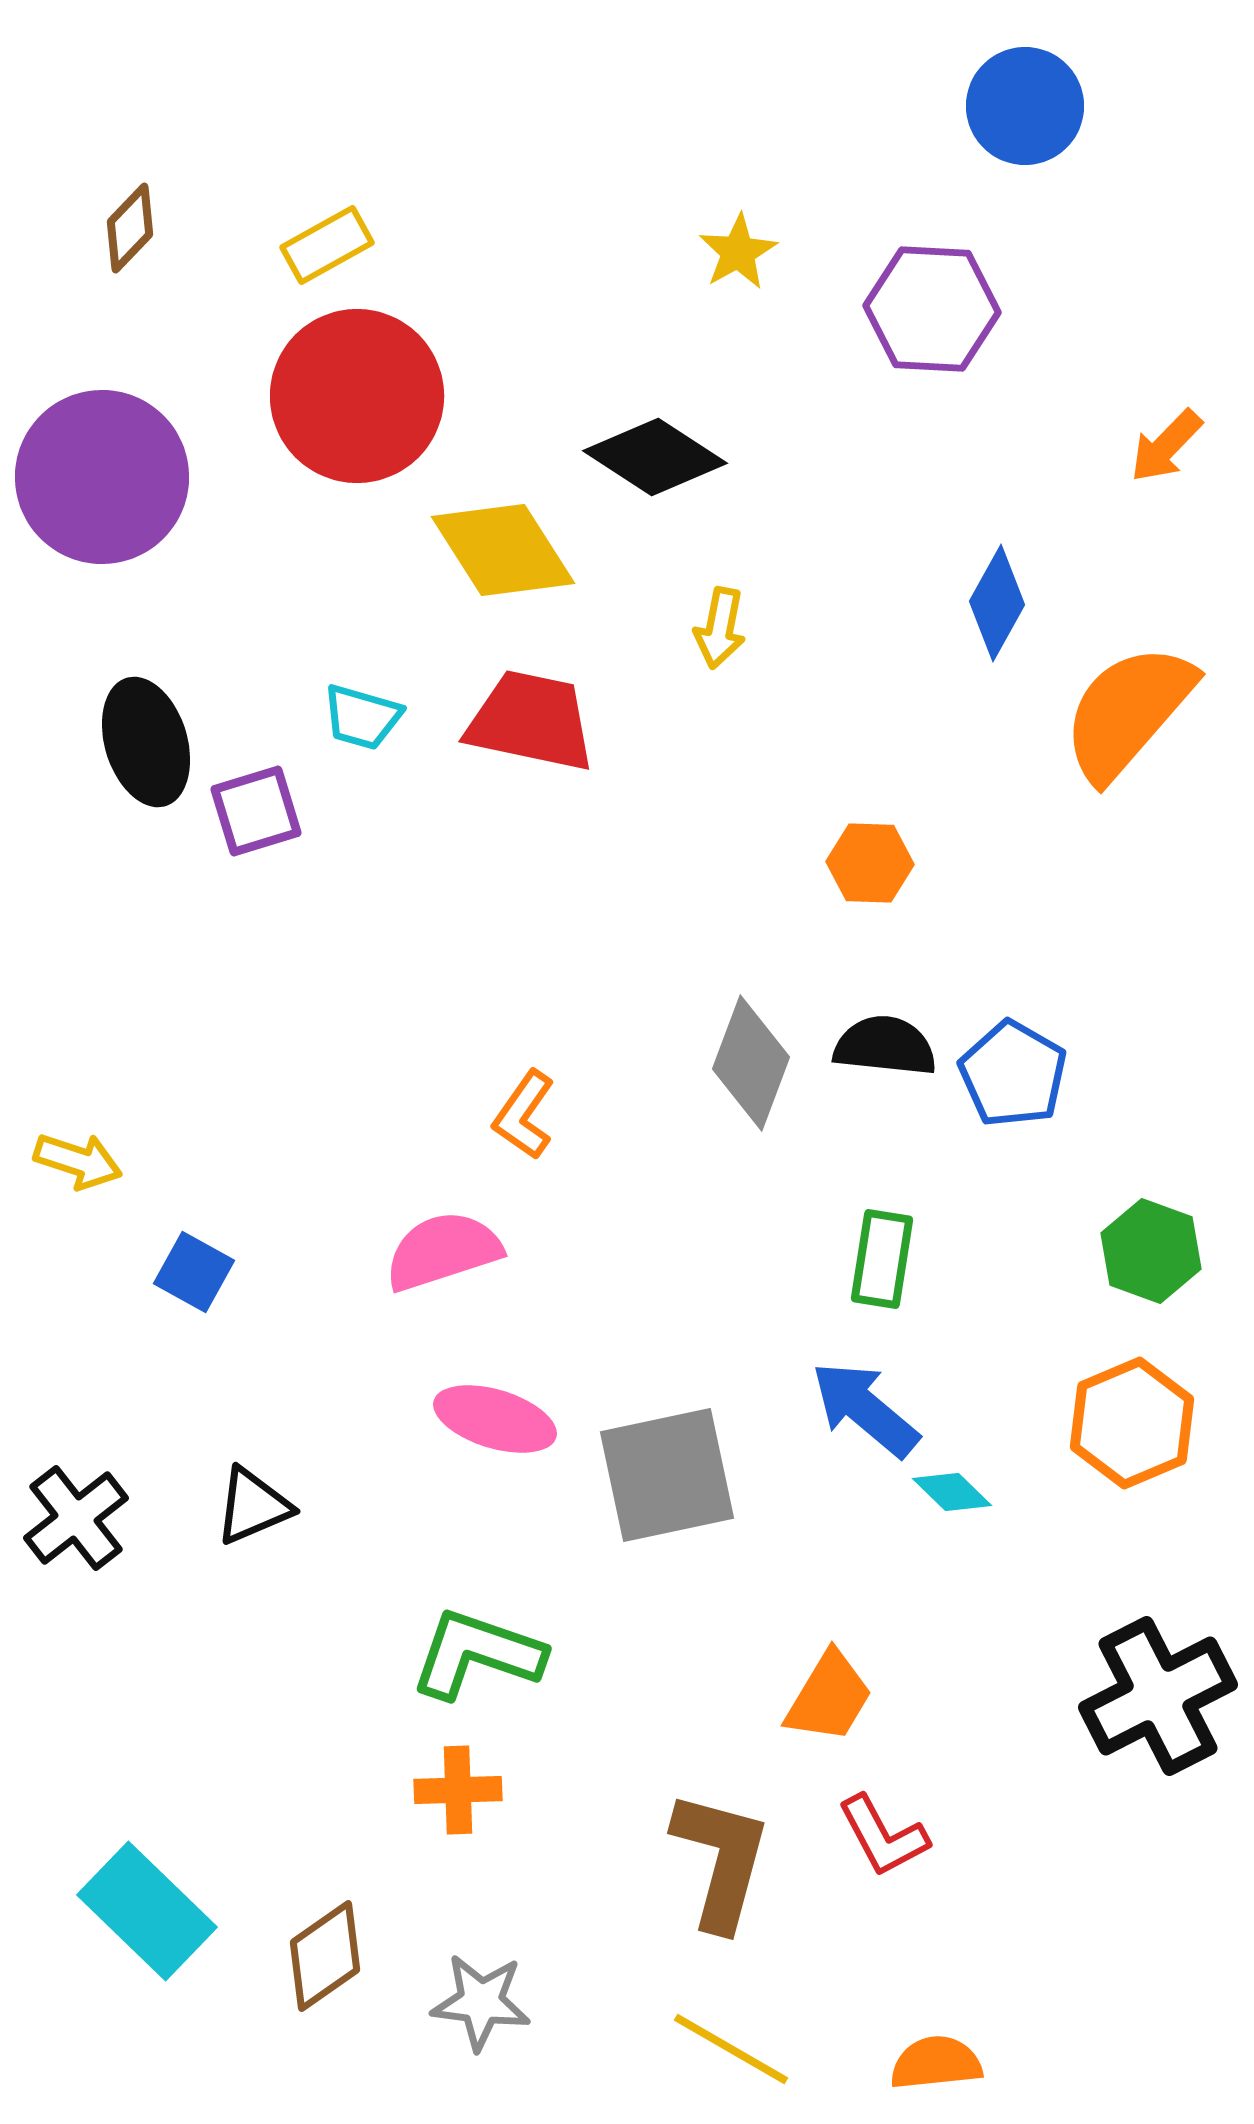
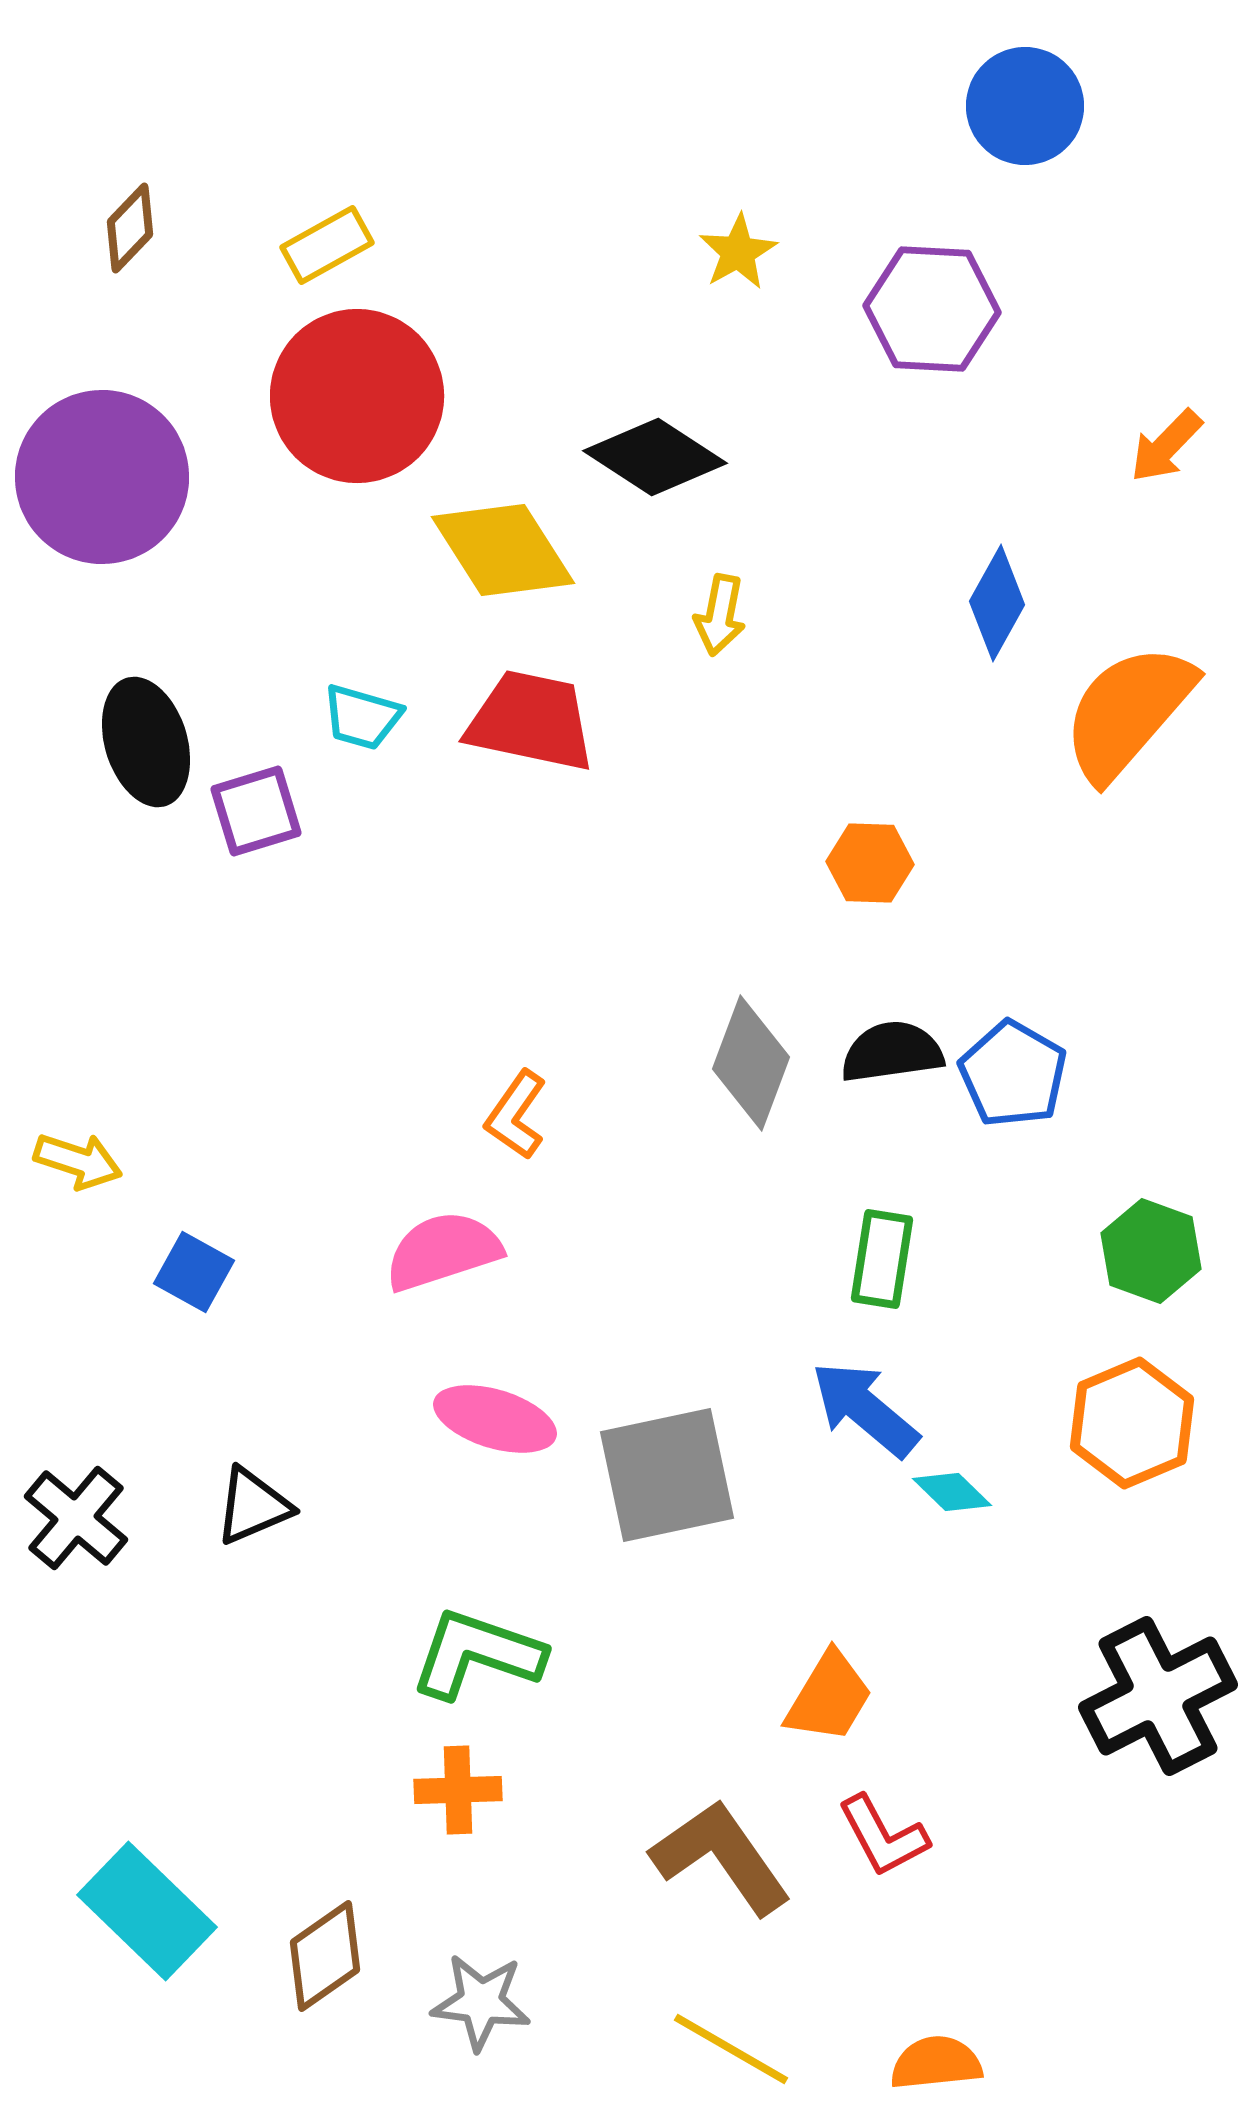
yellow arrow at (720, 628): moved 13 px up
black semicircle at (885, 1046): moved 7 px right, 6 px down; rotated 14 degrees counterclockwise
orange L-shape at (524, 1115): moved 8 px left
black cross at (76, 1518): rotated 12 degrees counterclockwise
brown L-shape at (721, 1860): moved 3 px up; rotated 50 degrees counterclockwise
